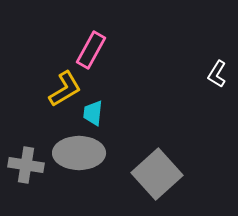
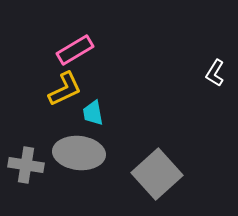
pink rectangle: moved 16 px left; rotated 30 degrees clockwise
white L-shape: moved 2 px left, 1 px up
yellow L-shape: rotated 6 degrees clockwise
cyan trapezoid: rotated 16 degrees counterclockwise
gray ellipse: rotated 6 degrees clockwise
